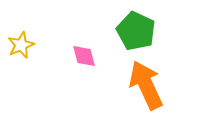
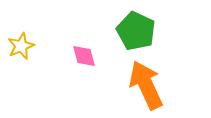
yellow star: moved 1 px down
